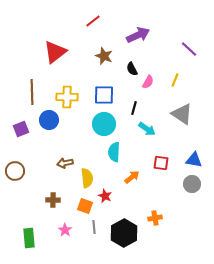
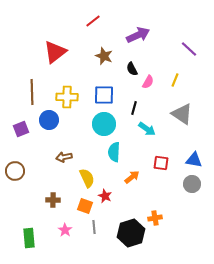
brown arrow: moved 1 px left, 6 px up
yellow semicircle: rotated 18 degrees counterclockwise
black hexagon: moved 7 px right; rotated 12 degrees clockwise
